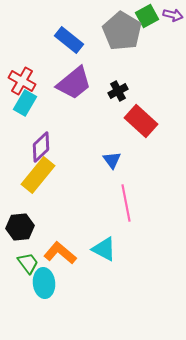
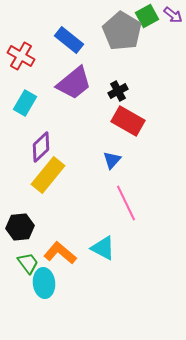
purple arrow: rotated 24 degrees clockwise
red cross: moved 1 px left, 25 px up
red rectangle: moved 13 px left; rotated 12 degrees counterclockwise
blue triangle: rotated 18 degrees clockwise
yellow rectangle: moved 10 px right
pink line: rotated 15 degrees counterclockwise
cyan triangle: moved 1 px left, 1 px up
